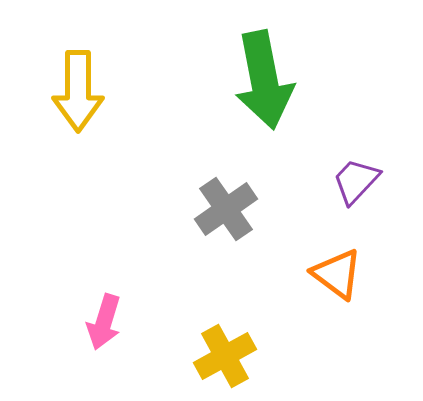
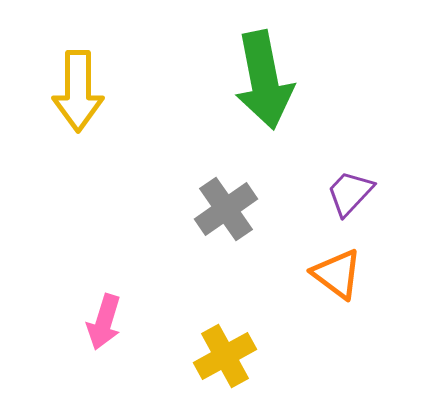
purple trapezoid: moved 6 px left, 12 px down
